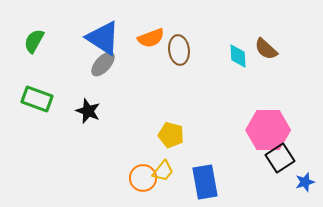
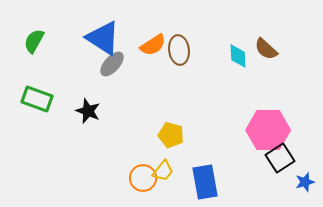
orange semicircle: moved 2 px right, 7 px down; rotated 12 degrees counterclockwise
gray ellipse: moved 9 px right
